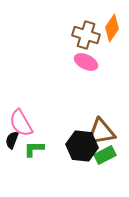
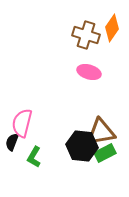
pink ellipse: moved 3 px right, 10 px down; rotated 10 degrees counterclockwise
pink semicircle: moved 1 px right; rotated 44 degrees clockwise
black semicircle: moved 2 px down
green L-shape: moved 8 px down; rotated 60 degrees counterclockwise
green rectangle: moved 2 px up
